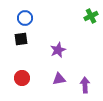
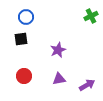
blue circle: moved 1 px right, 1 px up
red circle: moved 2 px right, 2 px up
purple arrow: moved 2 px right; rotated 63 degrees clockwise
